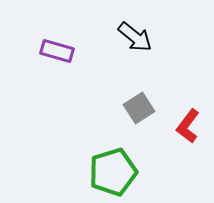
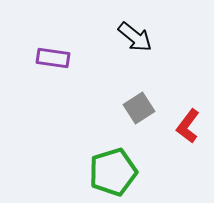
purple rectangle: moved 4 px left, 7 px down; rotated 8 degrees counterclockwise
